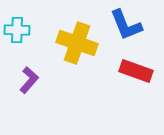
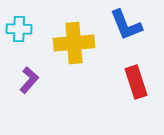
cyan cross: moved 2 px right, 1 px up
yellow cross: moved 3 px left; rotated 24 degrees counterclockwise
red rectangle: moved 11 px down; rotated 52 degrees clockwise
